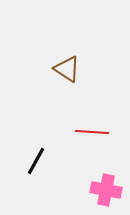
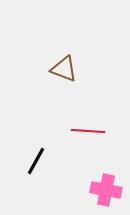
brown triangle: moved 3 px left; rotated 12 degrees counterclockwise
red line: moved 4 px left, 1 px up
